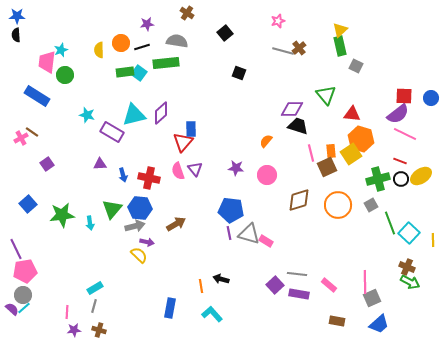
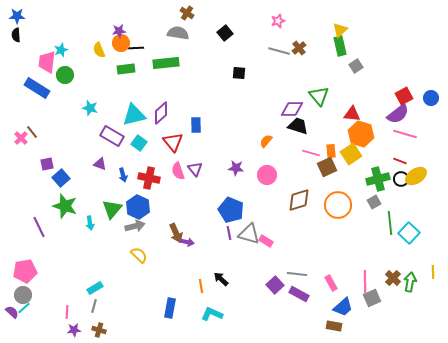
purple star at (147, 24): moved 28 px left, 7 px down
gray semicircle at (177, 41): moved 1 px right, 8 px up
black line at (142, 47): moved 6 px left, 1 px down; rotated 14 degrees clockwise
yellow semicircle at (99, 50): rotated 21 degrees counterclockwise
gray line at (283, 51): moved 4 px left
gray square at (356, 66): rotated 32 degrees clockwise
green rectangle at (125, 72): moved 1 px right, 3 px up
cyan square at (139, 73): moved 70 px down
black square at (239, 73): rotated 16 degrees counterclockwise
green triangle at (326, 95): moved 7 px left, 1 px down
blue rectangle at (37, 96): moved 8 px up
red square at (404, 96): rotated 30 degrees counterclockwise
cyan star at (87, 115): moved 3 px right, 7 px up
blue rectangle at (191, 129): moved 5 px right, 4 px up
brown line at (32, 132): rotated 16 degrees clockwise
purple rectangle at (112, 132): moved 4 px down
pink line at (405, 134): rotated 10 degrees counterclockwise
pink cross at (21, 138): rotated 16 degrees counterclockwise
orange hexagon at (361, 139): moved 5 px up
red triangle at (183, 142): moved 10 px left; rotated 20 degrees counterclockwise
pink line at (311, 153): rotated 60 degrees counterclockwise
purple square at (47, 164): rotated 24 degrees clockwise
purple triangle at (100, 164): rotated 24 degrees clockwise
yellow ellipse at (421, 176): moved 5 px left
blue square at (28, 204): moved 33 px right, 26 px up
gray square at (371, 205): moved 3 px right, 3 px up
blue hexagon at (140, 208): moved 2 px left, 1 px up; rotated 20 degrees clockwise
blue pentagon at (231, 210): rotated 15 degrees clockwise
green star at (62, 215): moved 3 px right, 9 px up; rotated 25 degrees clockwise
green line at (390, 223): rotated 15 degrees clockwise
brown arrow at (176, 224): moved 9 px down; rotated 96 degrees clockwise
yellow line at (433, 240): moved 32 px down
purple arrow at (147, 242): moved 40 px right
purple line at (16, 249): moved 23 px right, 22 px up
brown cross at (407, 267): moved 14 px left, 11 px down; rotated 21 degrees clockwise
black arrow at (221, 279): rotated 28 degrees clockwise
green arrow at (410, 282): rotated 108 degrees counterclockwise
pink rectangle at (329, 285): moved 2 px right, 2 px up; rotated 21 degrees clockwise
purple rectangle at (299, 294): rotated 18 degrees clockwise
purple semicircle at (12, 309): moved 3 px down
cyan L-shape at (212, 314): rotated 25 degrees counterclockwise
brown rectangle at (337, 321): moved 3 px left, 5 px down
blue trapezoid at (379, 324): moved 36 px left, 17 px up
